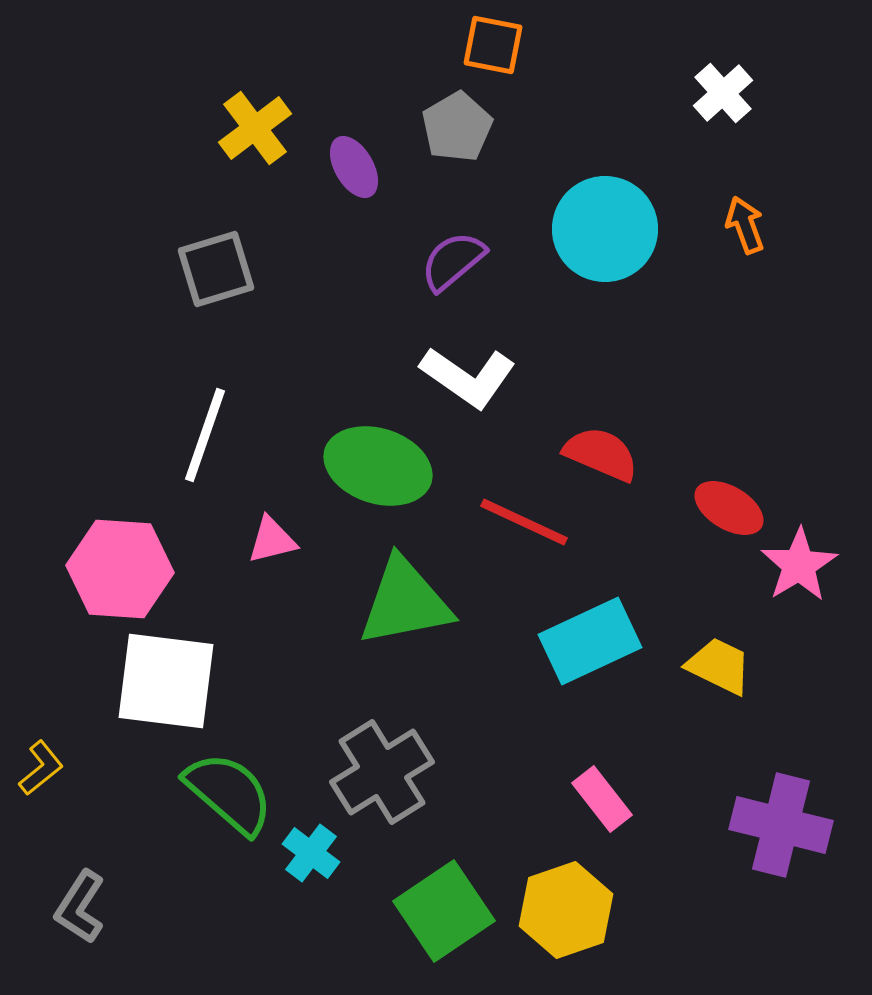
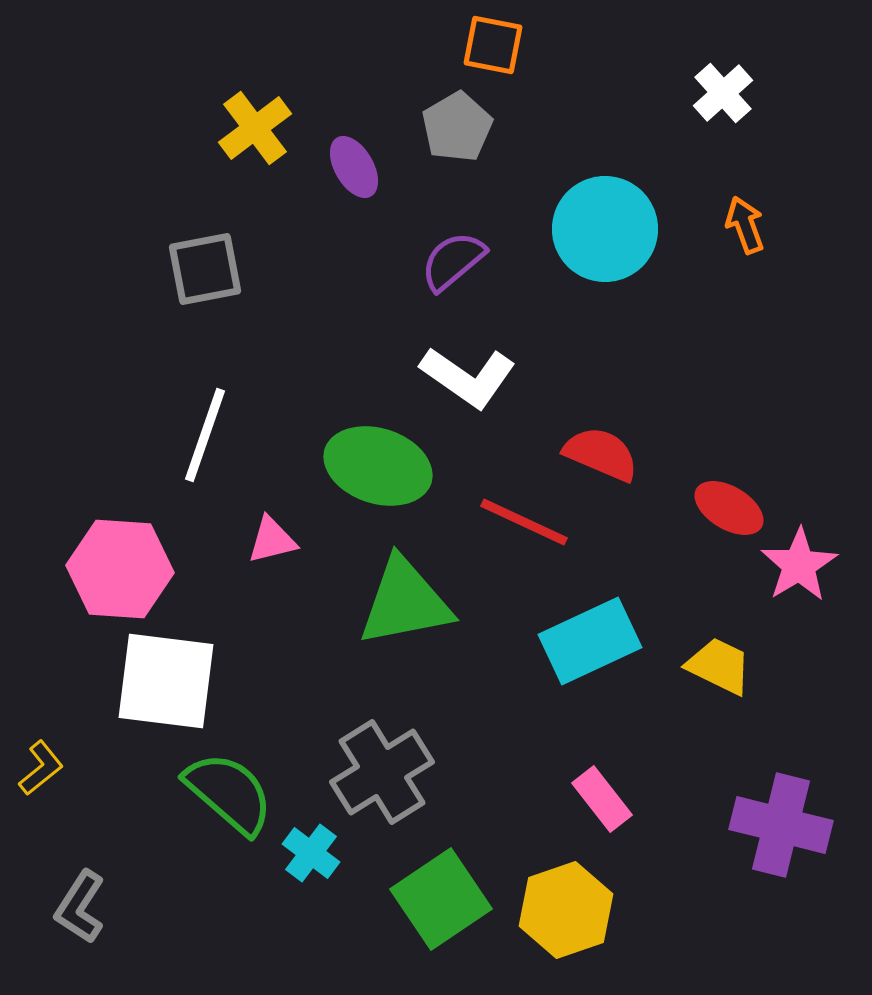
gray square: moved 11 px left; rotated 6 degrees clockwise
green square: moved 3 px left, 12 px up
